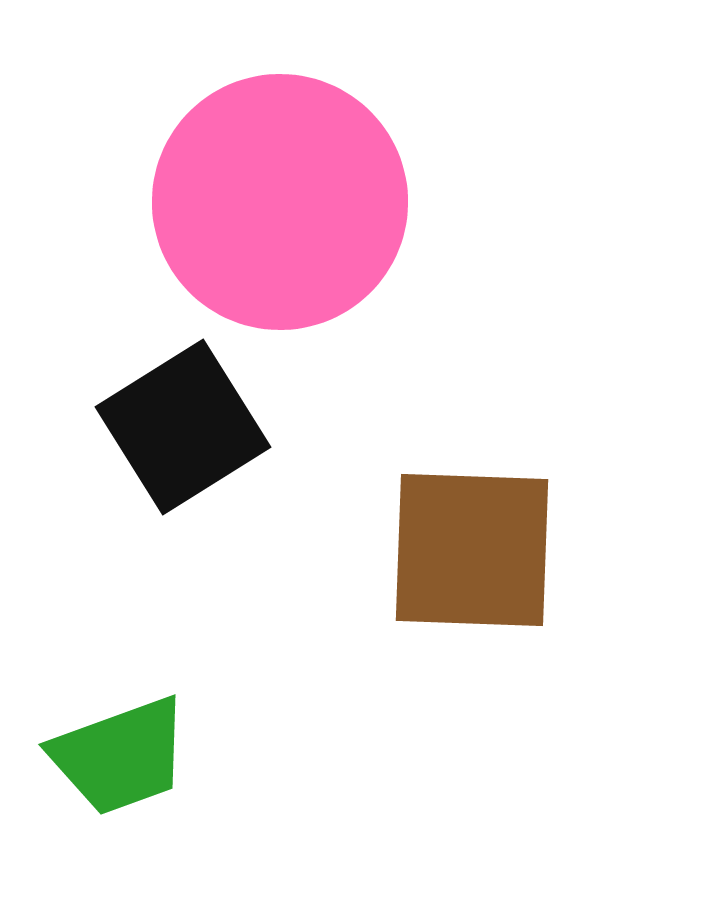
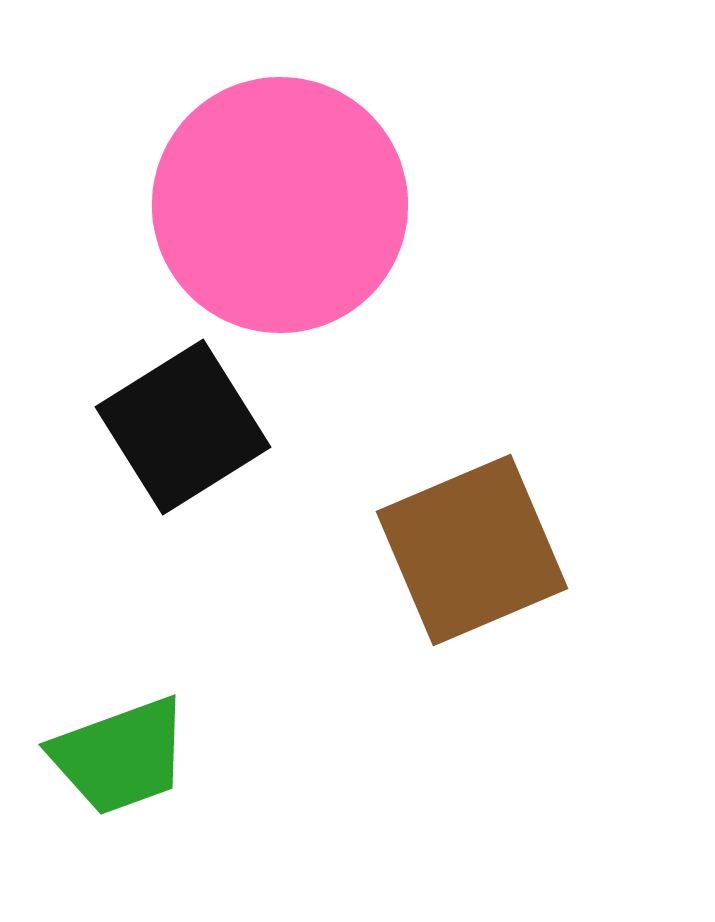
pink circle: moved 3 px down
brown square: rotated 25 degrees counterclockwise
